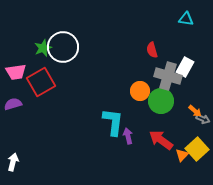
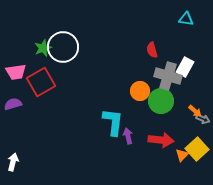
red arrow: rotated 150 degrees clockwise
